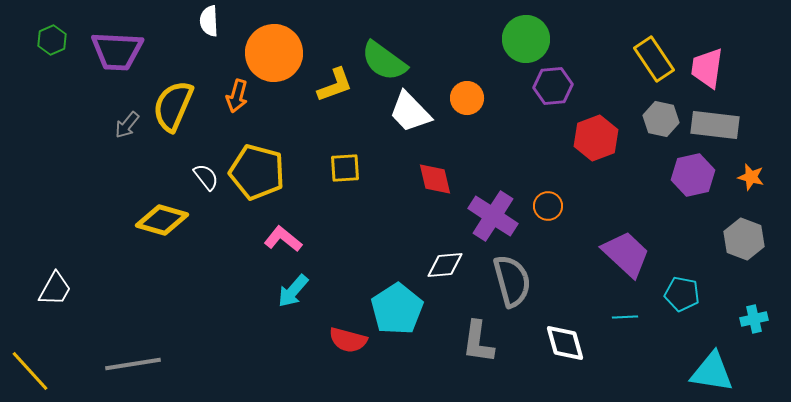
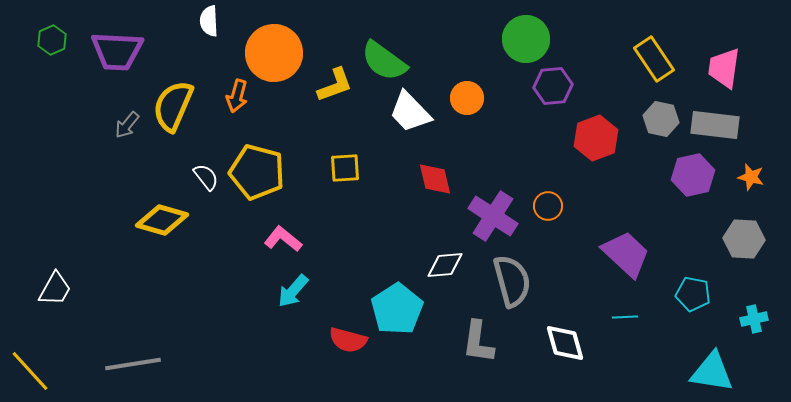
pink trapezoid at (707, 68): moved 17 px right
gray hexagon at (744, 239): rotated 18 degrees counterclockwise
cyan pentagon at (682, 294): moved 11 px right
